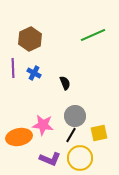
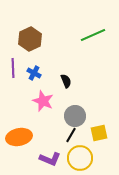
black semicircle: moved 1 px right, 2 px up
pink star: moved 24 px up; rotated 15 degrees clockwise
